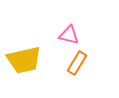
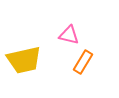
orange rectangle: moved 6 px right, 1 px up
